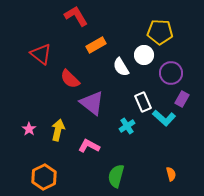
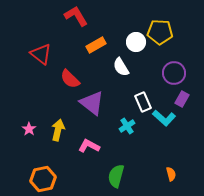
white circle: moved 8 px left, 13 px up
purple circle: moved 3 px right
orange hexagon: moved 1 px left, 2 px down; rotated 15 degrees clockwise
